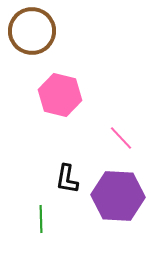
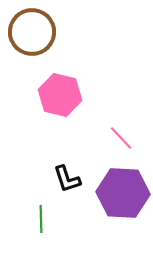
brown circle: moved 1 px down
black L-shape: rotated 28 degrees counterclockwise
purple hexagon: moved 5 px right, 3 px up
